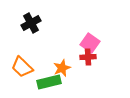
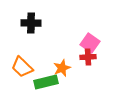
black cross: rotated 30 degrees clockwise
green rectangle: moved 3 px left
